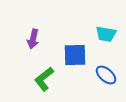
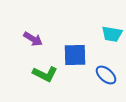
cyan trapezoid: moved 6 px right
purple arrow: rotated 72 degrees counterclockwise
green L-shape: moved 1 px right, 5 px up; rotated 115 degrees counterclockwise
